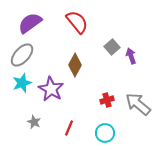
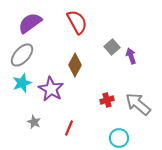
red semicircle: rotated 10 degrees clockwise
cyan circle: moved 14 px right, 5 px down
